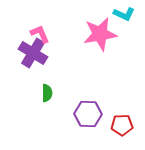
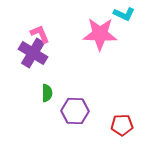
pink star: rotated 12 degrees clockwise
purple hexagon: moved 13 px left, 3 px up
